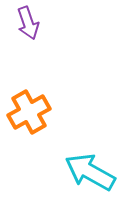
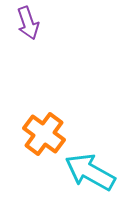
orange cross: moved 15 px right, 22 px down; rotated 24 degrees counterclockwise
